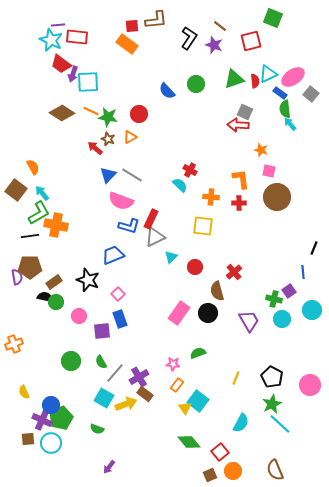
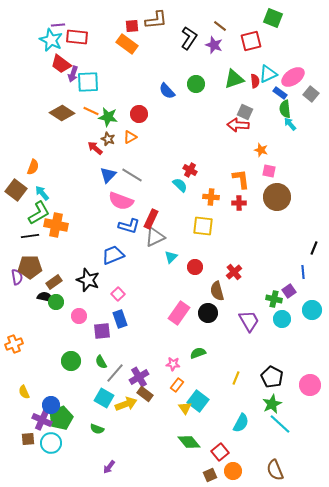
orange semicircle at (33, 167): rotated 49 degrees clockwise
